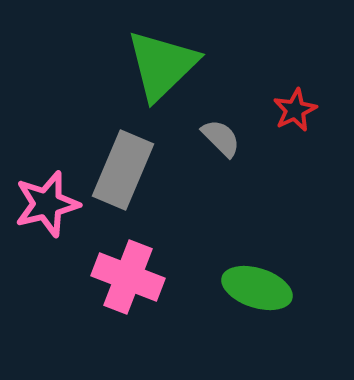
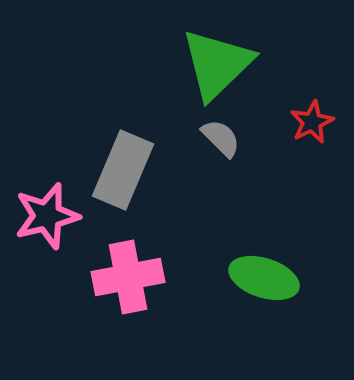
green triangle: moved 55 px right, 1 px up
red star: moved 17 px right, 12 px down
pink star: moved 12 px down
pink cross: rotated 32 degrees counterclockwise
green ellipse: moved 7 px right, 10 px up
